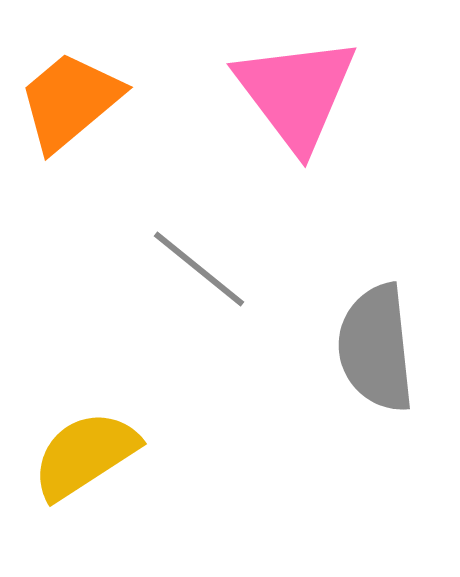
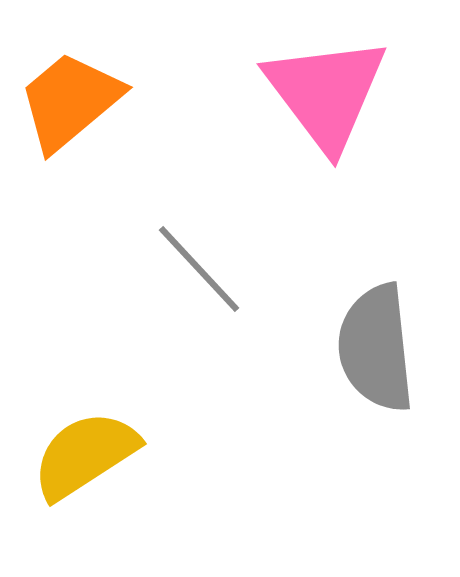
pink triangle: moved 30 px right
gray line: rotated 8 degrees clockwise
